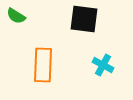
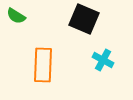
black square: rotated 16 degrees clockwise
cyan cross: moved 5 px up
